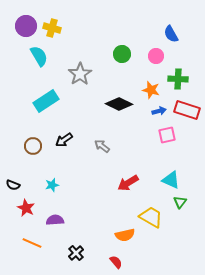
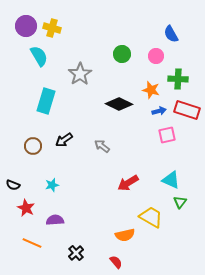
cyan rectangle: rotated 40 degrees counterclockwise
